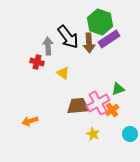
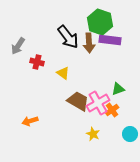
purple rectangle: moved 1 px right, 1 px down; rotated 40 degrees clockwise
gray arrow: moved 30 px left; rotated 144 degrees counterclockwise
brown trapezoid: moved 5 px up; rotated 35 degrees clockwise
